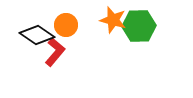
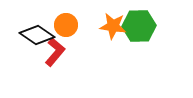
orange star: moved 6 px down; rotated 8 degrees counterclockwise
